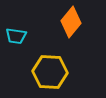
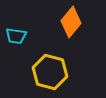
yellow hexagon: rotated 12 degrees clockwise
